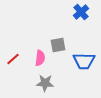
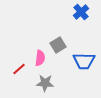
gray square: rotated 21 degrees counterclockwise
red line: moved 6 px right, 10 px down
